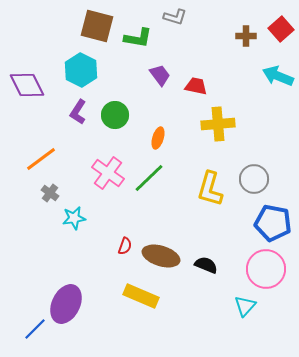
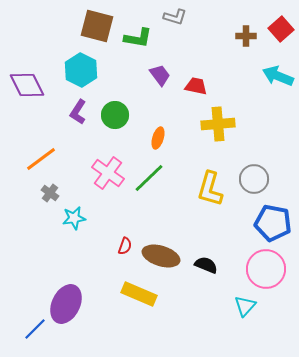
yellow rectangle: moved 2 px left, 2 px up
